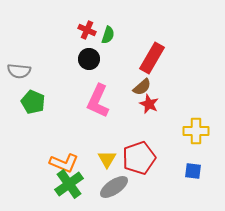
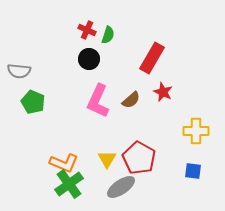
brown semicircle: moved 11 px left, 13 px down
red star: moved 14 px right, 12 px up
red pentagon: rotated 24 degrees counterclockwise
gray ellipse: moved 7 px right
